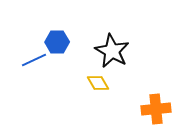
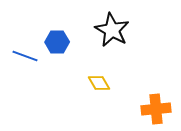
black star: moved 21 px up
blue line: moved 9 px left, 4 px up; rotated 45 degrees clockwise
yellow diamond: moved 1 px right
